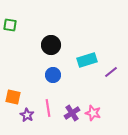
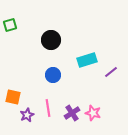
green square: rotated 24 degrees counterclockwise
black circle: moved 5 px up
purple star: rotated 16 degrees clockwise
